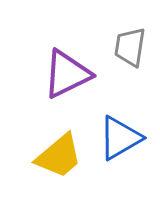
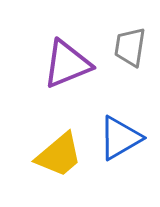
purple triangle: moved 10 px up; rotated 4 degrees clockwise
yellow trapezoid: moved 1 px up
